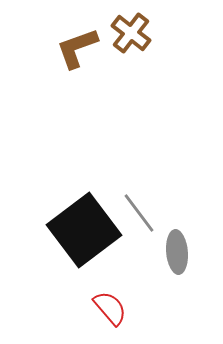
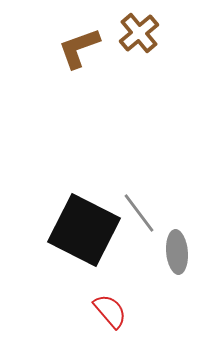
brown cross: moved 8 px right; rotated 12 degrees clockwise
brown L-shape: moved 2 px right
black square: rotated 26 degrees counterclockwise
red semicircle: moved 3 px down
